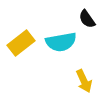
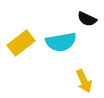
black semicircle: rotated 30 degrees counterclockwise
